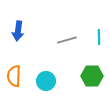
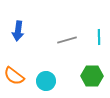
orange semicircle: rotated 55 degrees counterclockwise
